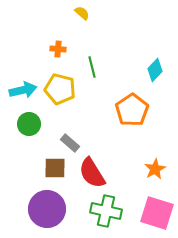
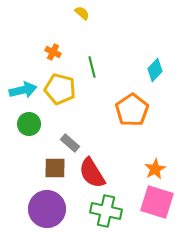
orange cross: moved 5 px left, 3 px down; rotated 21 degrees clockwise
pink square: moved 11 px up
